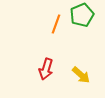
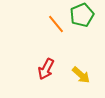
orange line: rotated 60 degrees counterclockwise
red arrow: rotated 10 degrees clockwise
